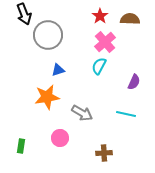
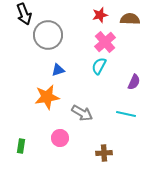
red star: moved 1 px up; rotated 21 degrees clockwise
